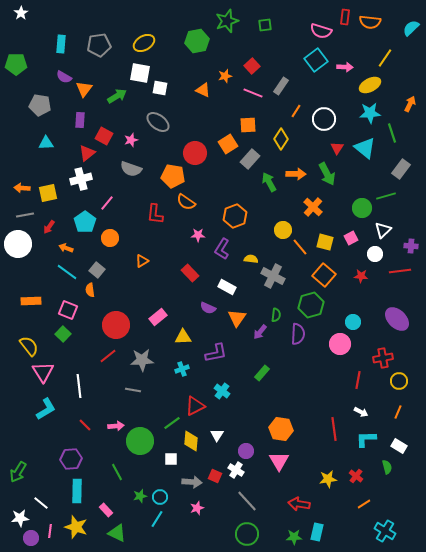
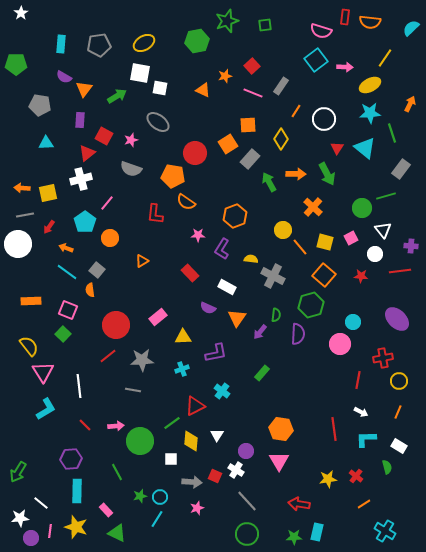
white triangle at (383, 230): rotated 24 degrees counterclockwise
